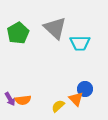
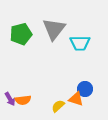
gray triangle: moved 1 px left, 1 px down; rotated 25 degrees clockwise
green pentagon: moved 3 px right, 1 px down; rotated 15 degrees clockwise
orange triangle: rotated 28 degrees counterclockwise
